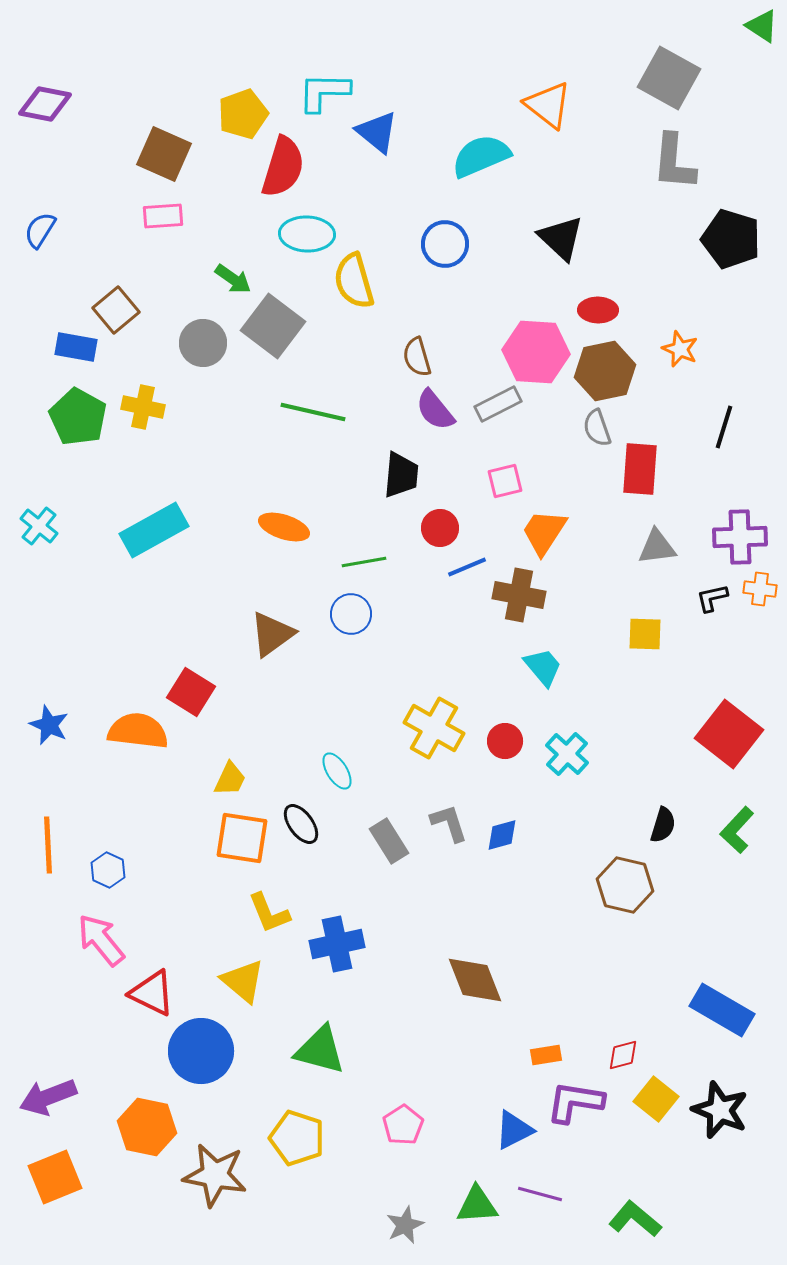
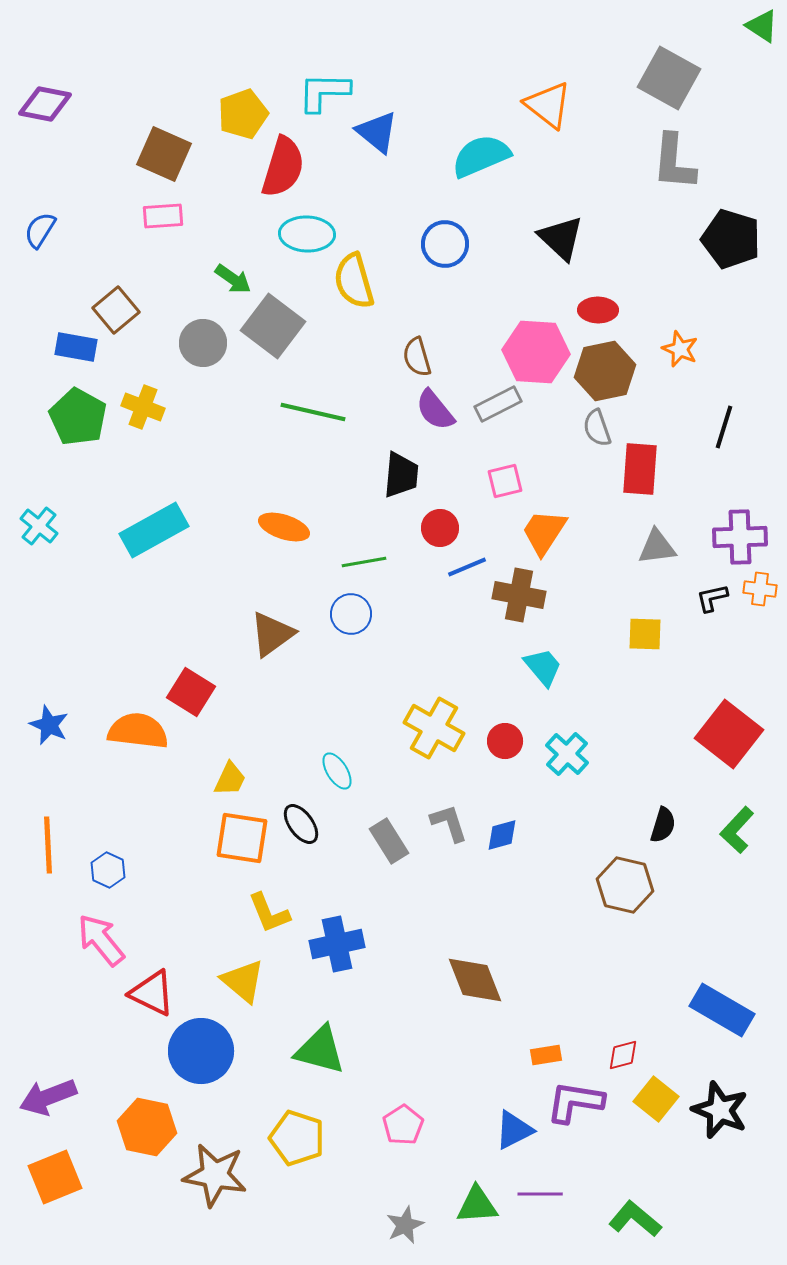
yellow cross at (143, 407): rotated 9 degrees clockwise
purple line at (540, 1194): rotated 15 degrees counterclockwise
